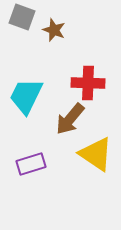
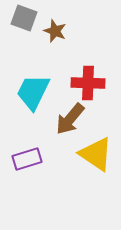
gray square: moved 2 px right, 1 px down
brown star: moved 1 px right, 1 px down
cyan trapezoid: moved 7 px right, 4 px up
purple rectangle: moved 4 px left, 5 px up
